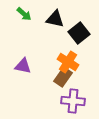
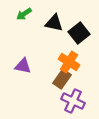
green arrow: rotated 105 degrees clockwise
black triangle: moved 1 px left, 4 px down
orange cross: moved 1 px right
brown rectangle: moved 1 px left, 2 px down
purple cross: rotated 20 degrees clockwise
